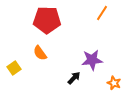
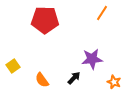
red pentagon: moved 2 px left
orange semicircle: moved 2 px right, 27 px down
purple star: moved 1 px up
yellow square: moved 1 px left, 2 px up
orange star: moved 1 px up
